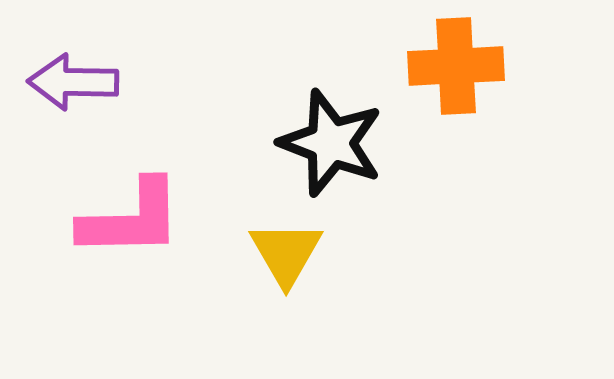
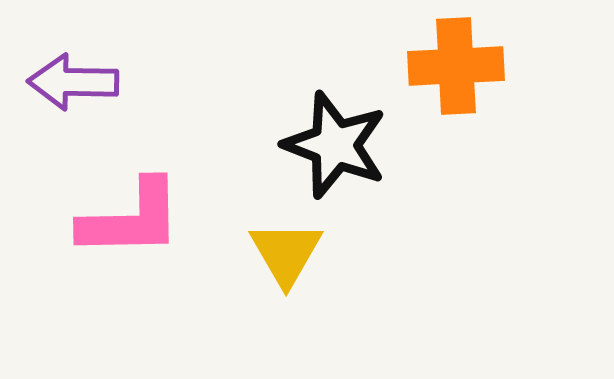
black star: moved 4 px right, 2 px down
